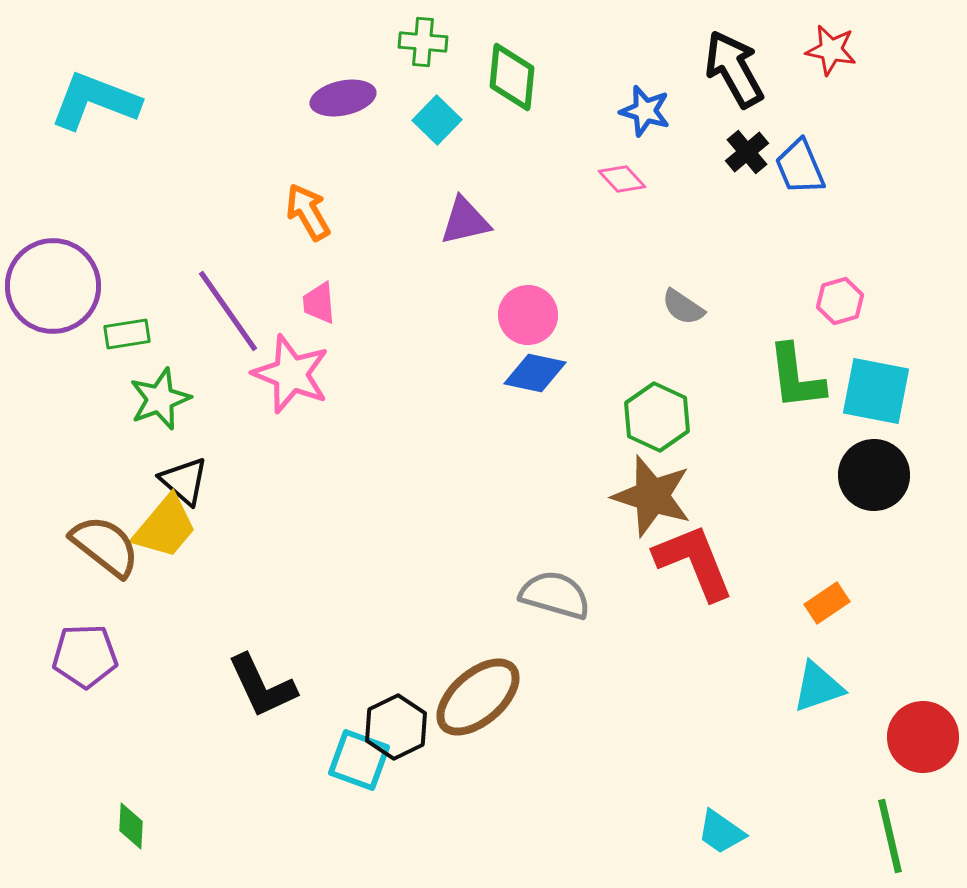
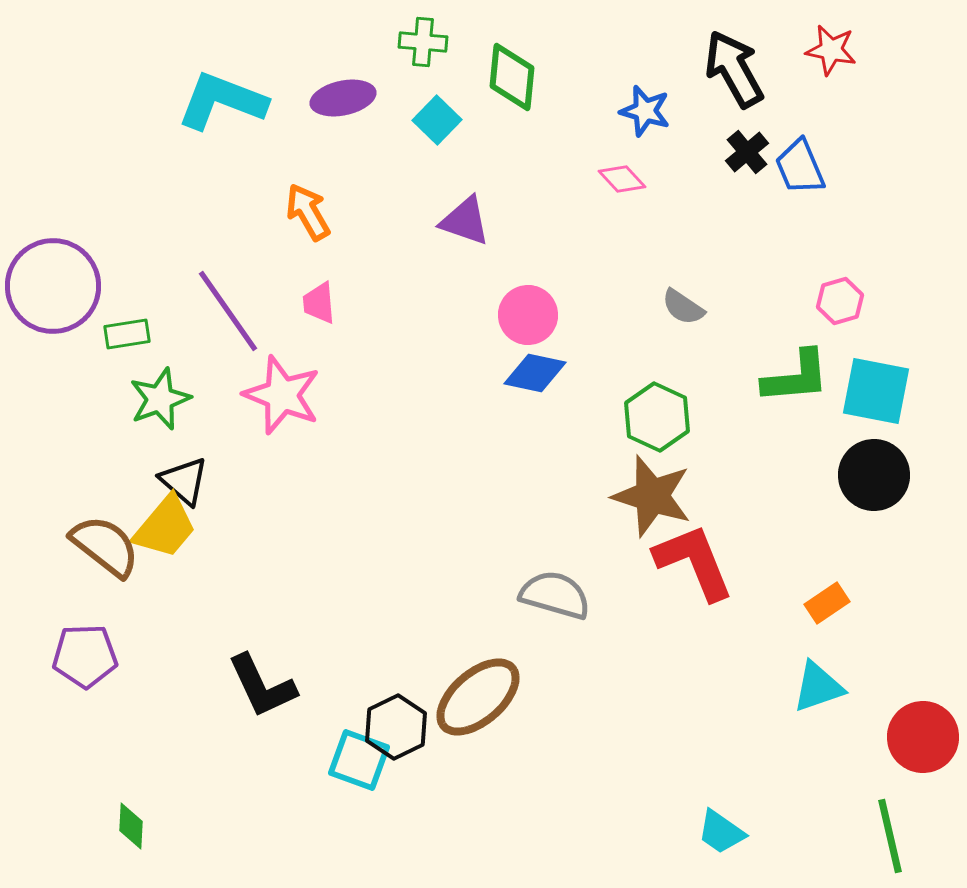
cyan L-shape at (95, 101): moved 127 px right
purple triangle at (465, 221): rotated 32 degrees clockwise
pink star at (291, 374): moved 9 px left, 21 px down
green L-shape at (796, 377): rotated 88 degrees counterclockwise
